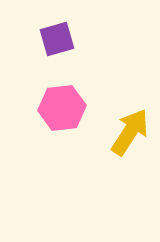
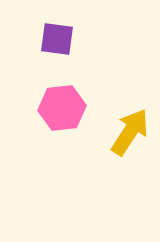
purple square: rotated 24 degrees clockwise
